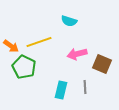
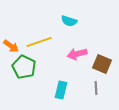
gray line: moved 11 px right, 1 px down
